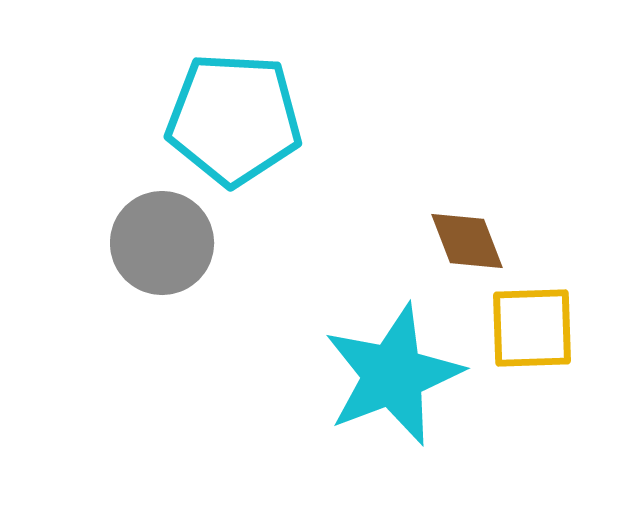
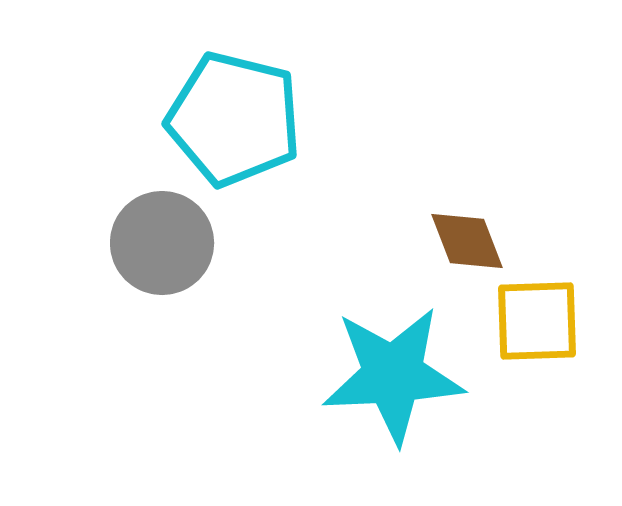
cyan pentagon: rotated 11 degrees clockwise
yellow square: moved 5 px right, 7 px up
cyan star: rotated 18 degrees clockwise
